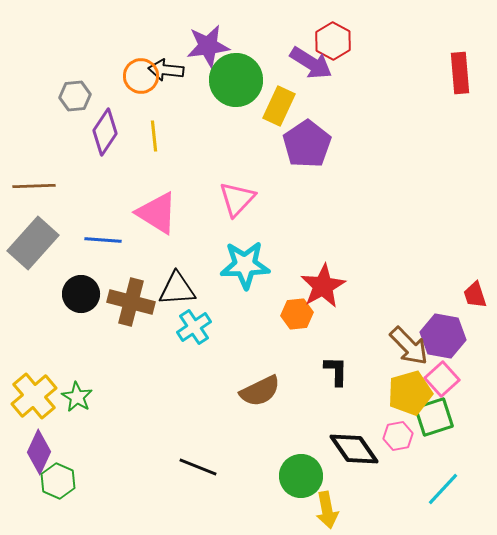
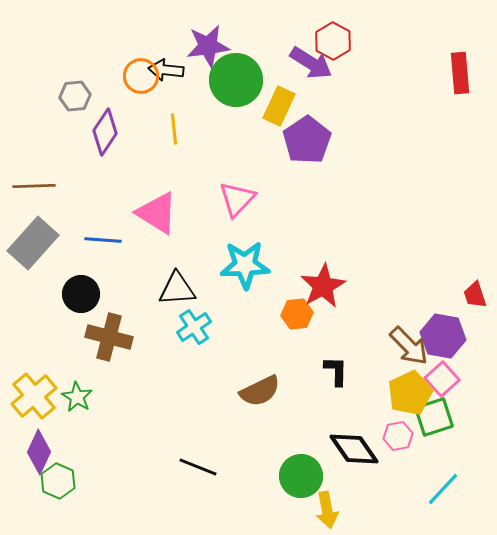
yellow line at (154, 136): moved 20 px right, 7 px up
purple pentagon at (307, 144): moved 4 px up
brown cross at (131, 302): moved 22 px left, 35 px down
yellow pentagon at (410, 393): rotated 9 degrees counterclockwise
